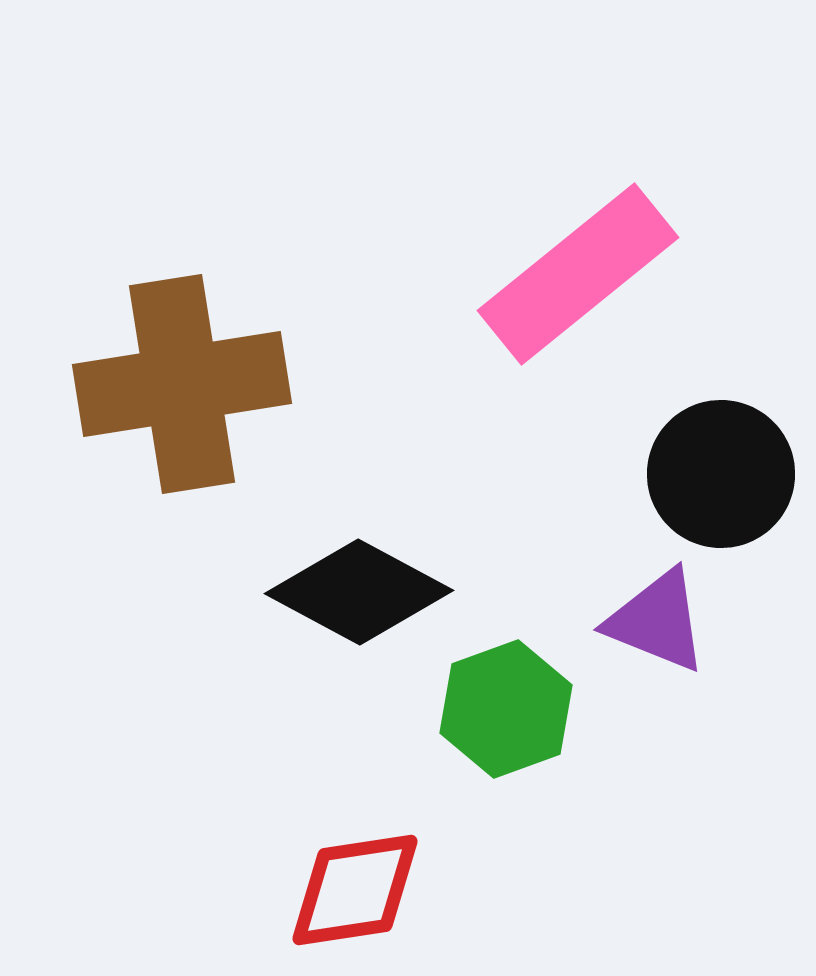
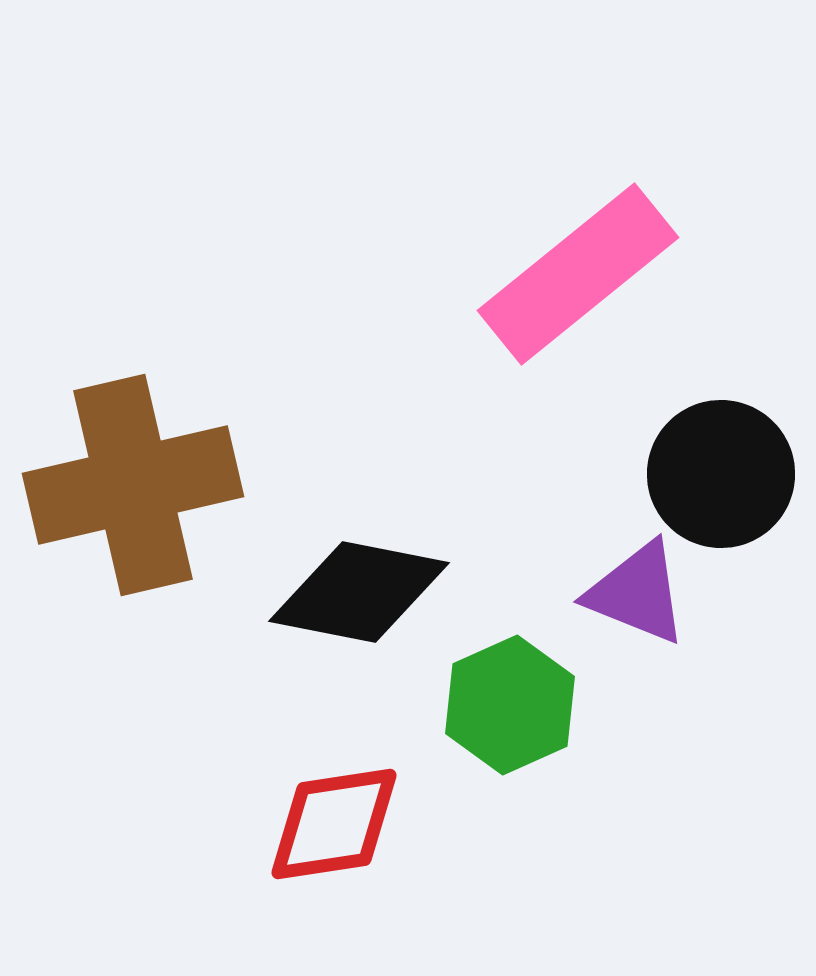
brown cross: moved 49 px left, 101 px down; rotated 4 degrees counterclockwise
black diamond: rotated 17 degrees counterclockwise
purple triangle: moved 20 px left, 28 px up
green hexagon: moved 4 px right, 4 px up; rotated 4 degrees counterclockwise
red diamond: moved 21 px left, 66 px up
